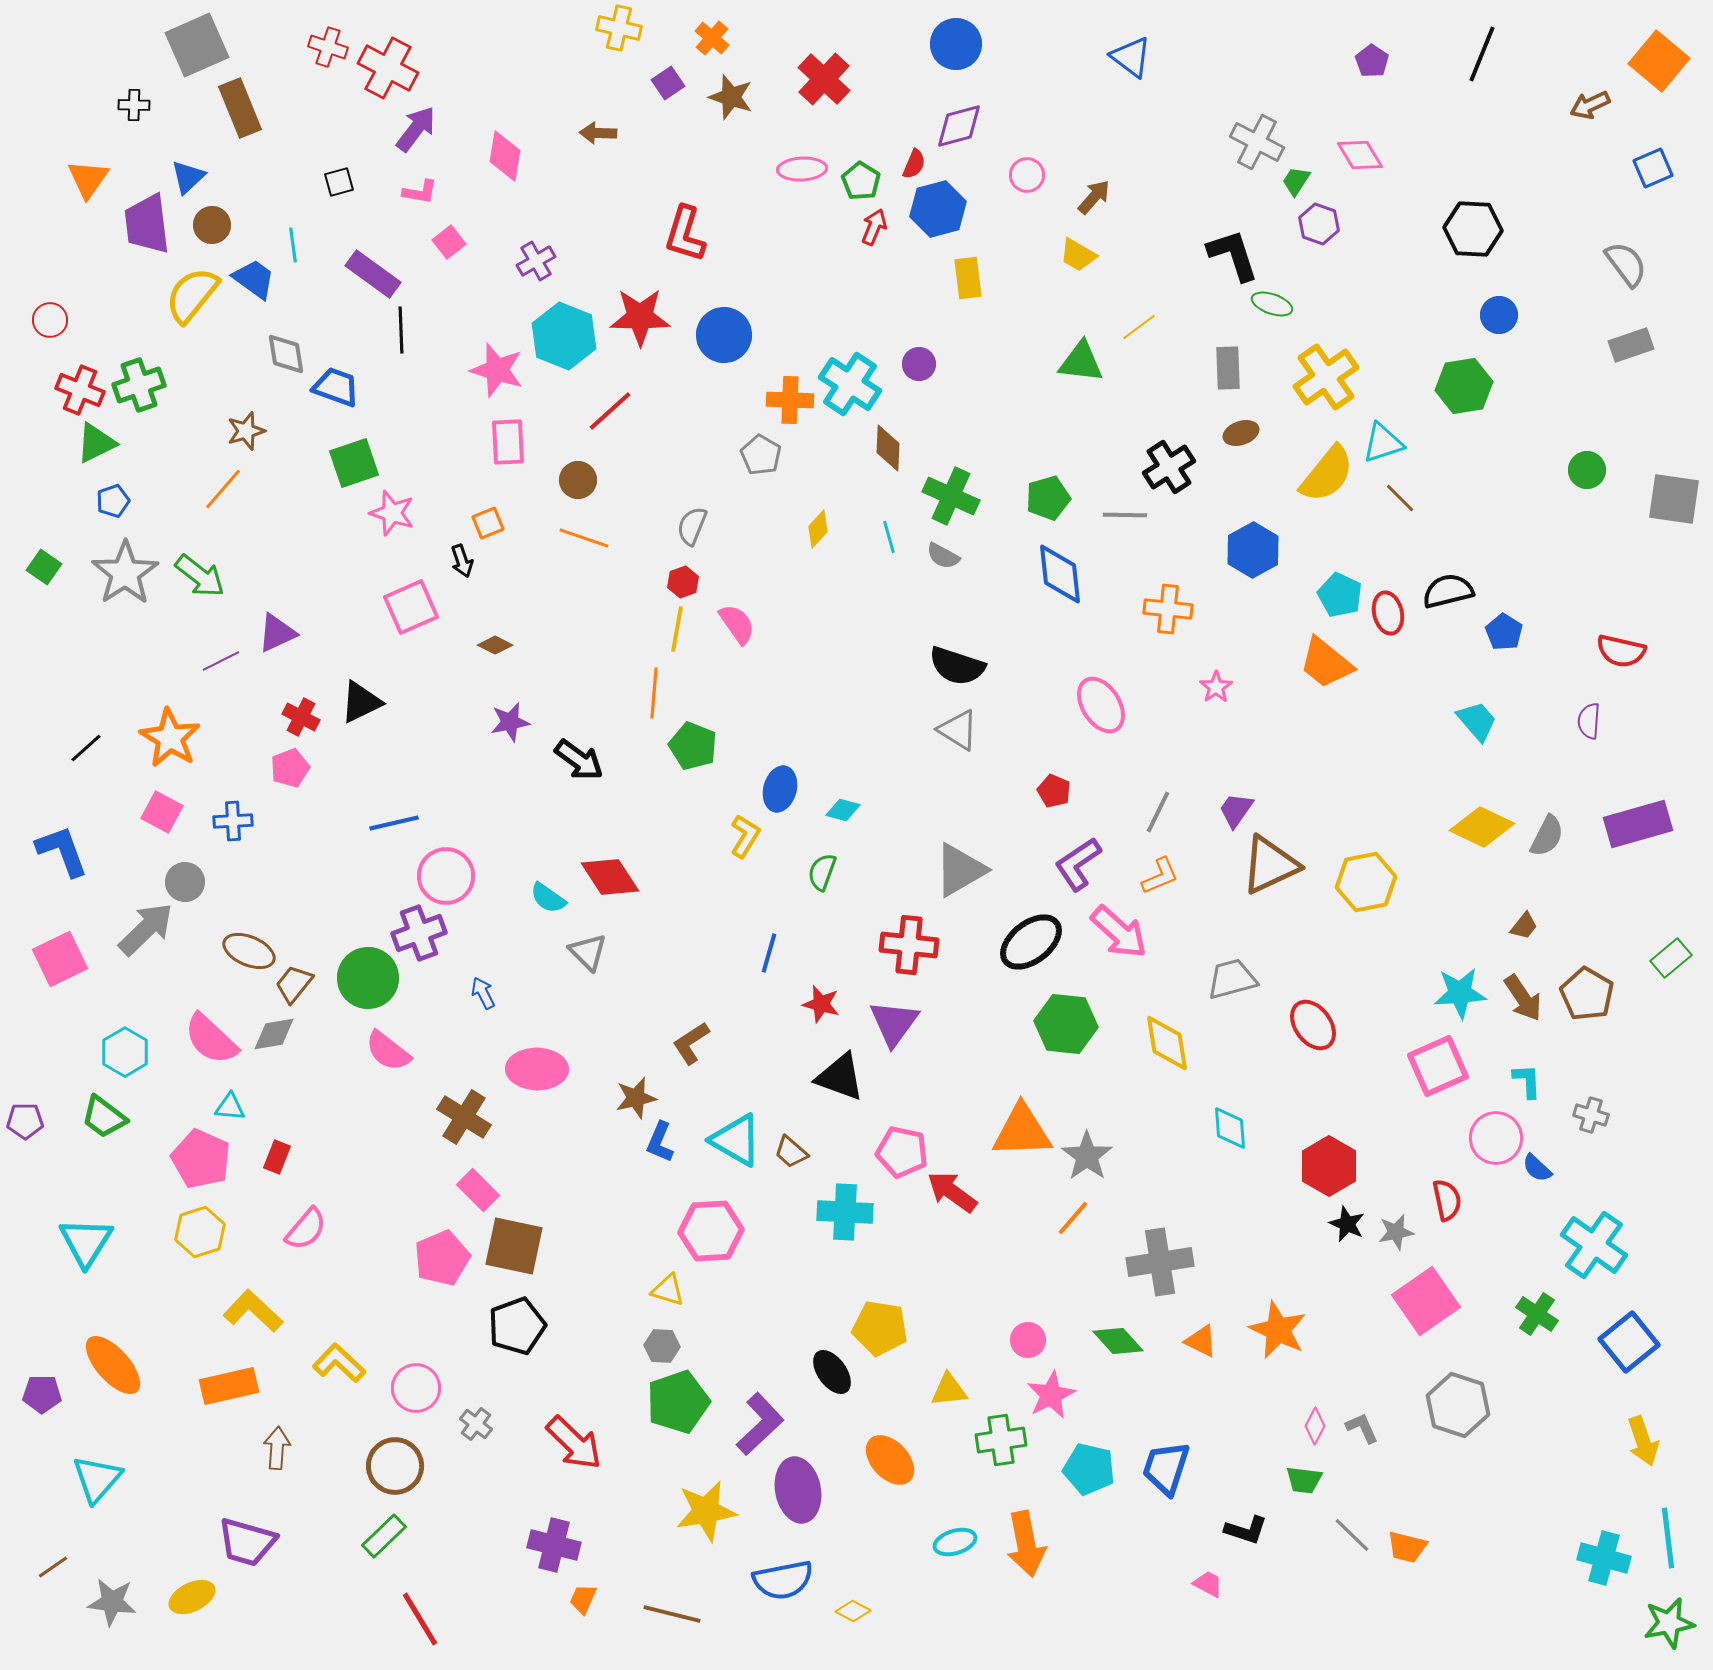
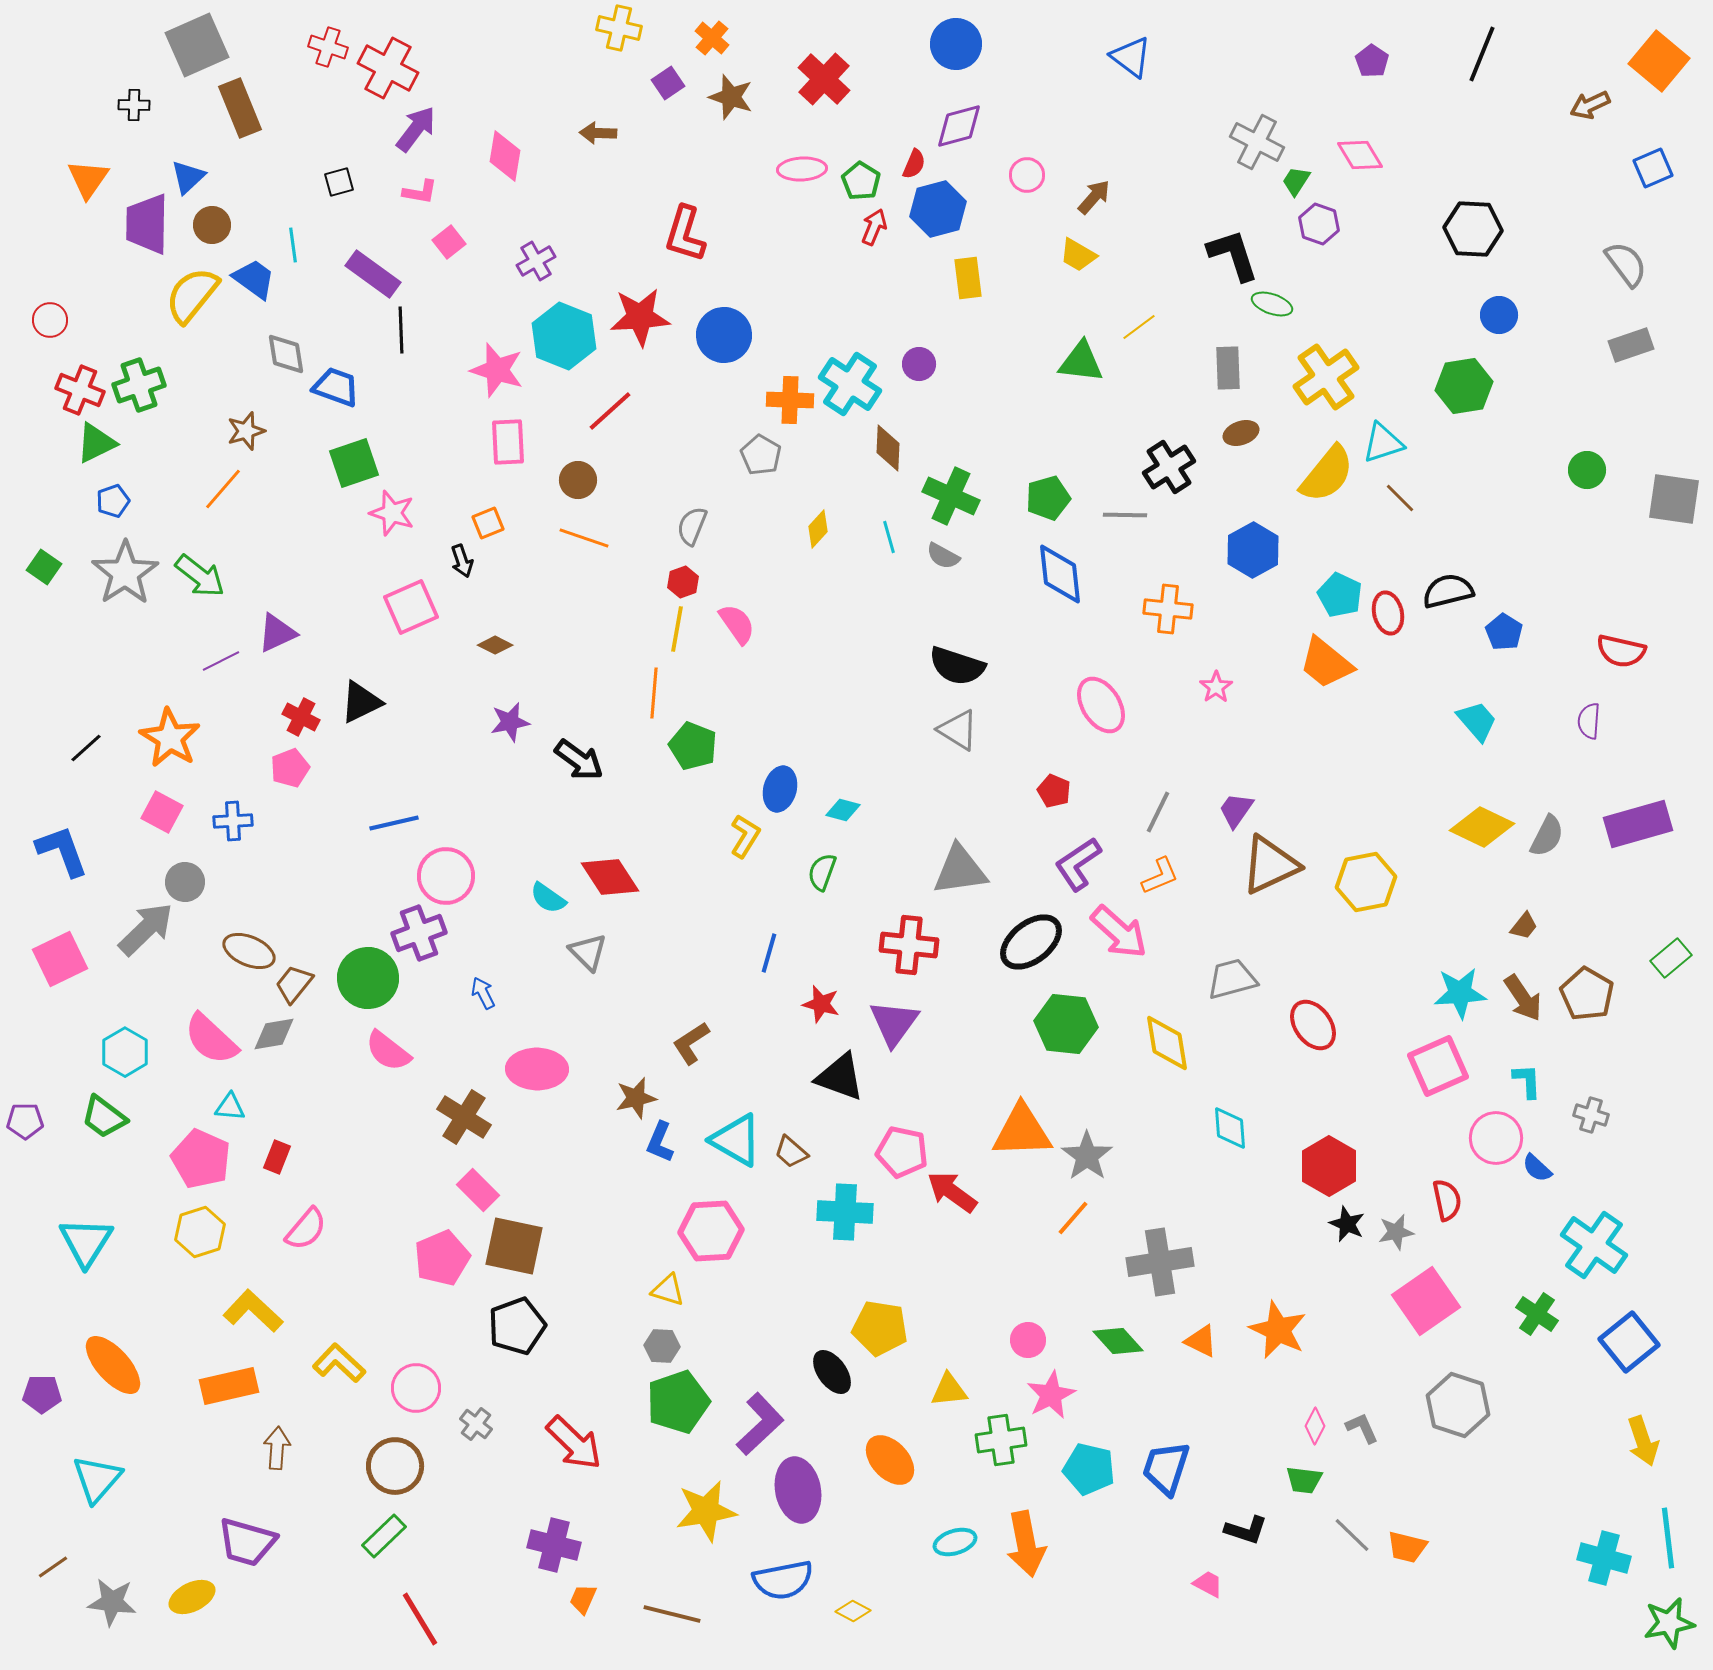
purple trapezoid at (147, 224): rotated 8 degrees clockwise
red star at (640, 317): rotated 4 degrees counterclockwise
gray triangle at (960, 870): rotated 22 degrees clockwise
